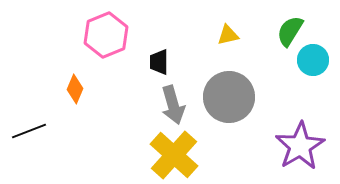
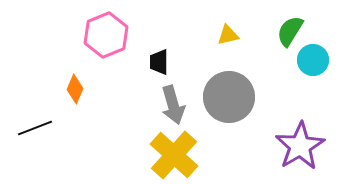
black line: moved 6 px right, 3 px up
